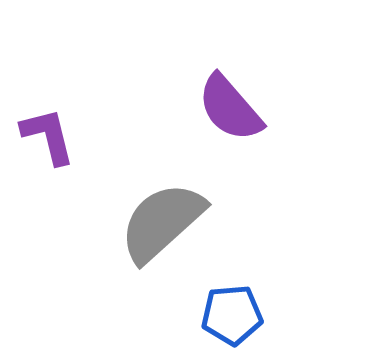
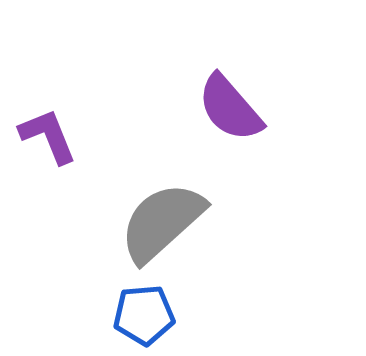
purple L-shape: rotated 8 degrees counterclockwise
blue pentagon: moved 88 px left
